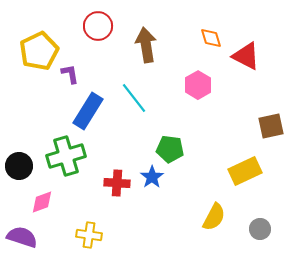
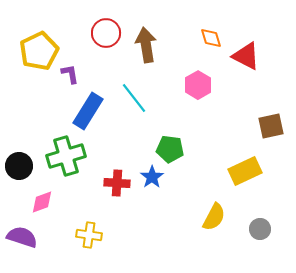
red circle: moved 8 px right, 7 px down
